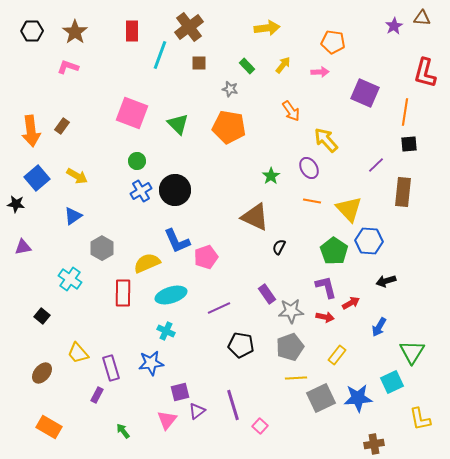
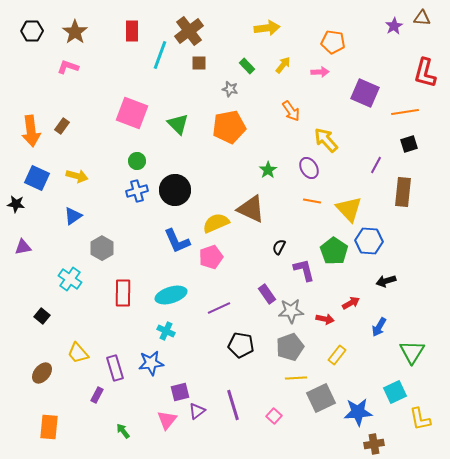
brown cross at (189, 27): moved 4 px down
orange line at (405, 112): rotated 72 degrees clockwise
orange pentagon at (229, 127): rotated 20 degrees counterclockwise
black square at (409, 144): rotated 12 degrees counterclockwise
purple line at (376, 165): rotated 18 degrees counterclockwise
yellow arrow at (77, 176): rotated 15 degrees counterclockwise
green star at (271, 176): moved 3 px left, 6 px up
blue square at (37, 178): rotated 25 degrees counterclockwise
blue cross at (141, 191): moved 4 px left; rotated 15 degrees clockwise
brown triangle at (255, 217): moved 4 px left, 8 px up
pink pentagon at (206, 257): moved 5 px right
yellow semicircle at (147, 263): moved 69 px right, 40 px up
purple L-shape at (326, 287): moved 22 px left, 17 px up
red arrow at (325, 317): moved 2 px down
purple rectangle at (111, 368): moved 4 px right
cyan square at (392, 382): moved 3 px right, 10 px down
blue star at (358, 398): moved 14 px down
pink square at (260, 426): moved 14 px right, 10 px up
orange rectangle at (49, 427): rotated 65 degrees clockwise
